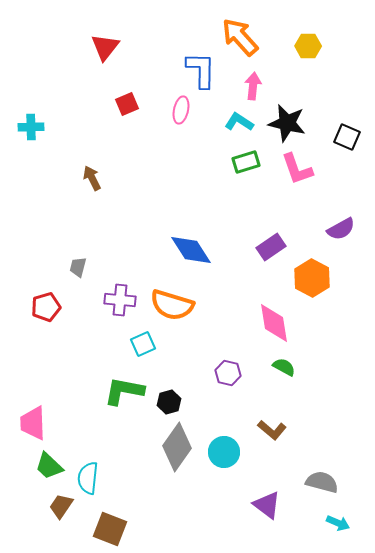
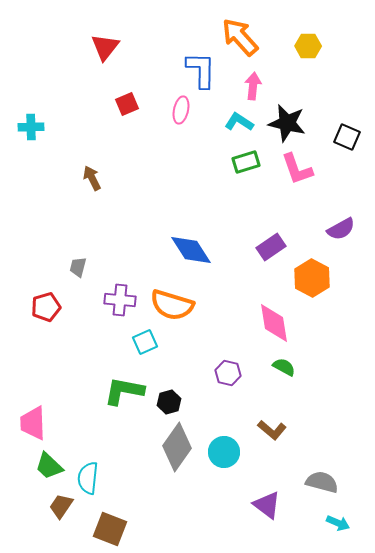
cyan square: moved 2 px right, 2 px up
